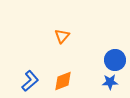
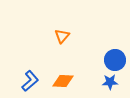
orange diamond: rotated 25 degrees clockwise
